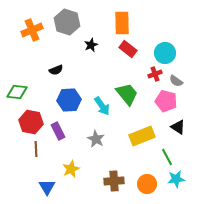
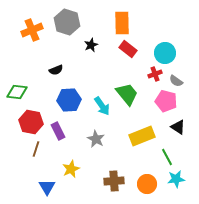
brown line: rotated 21 degrees clockwise
